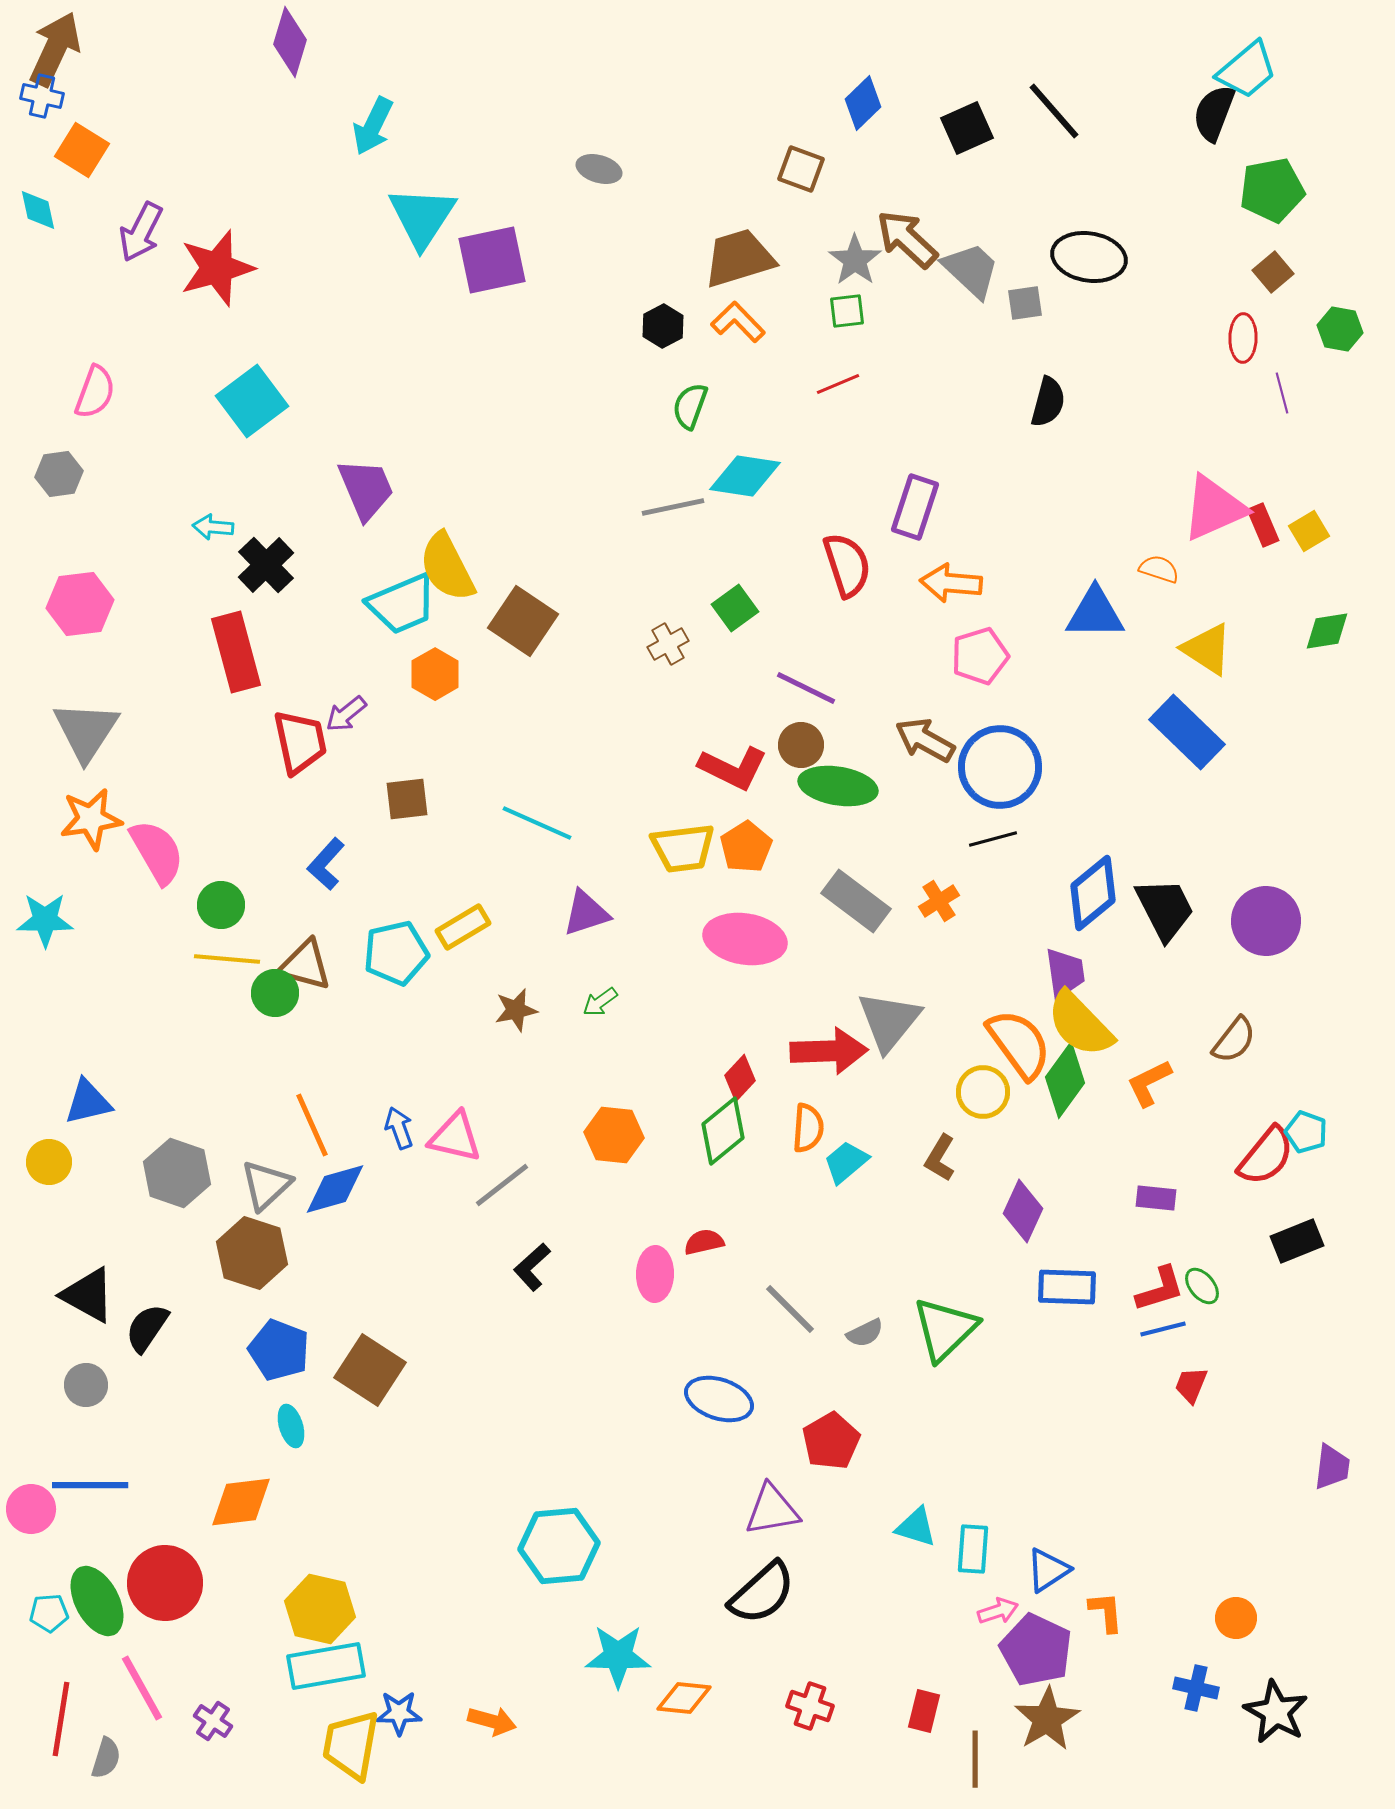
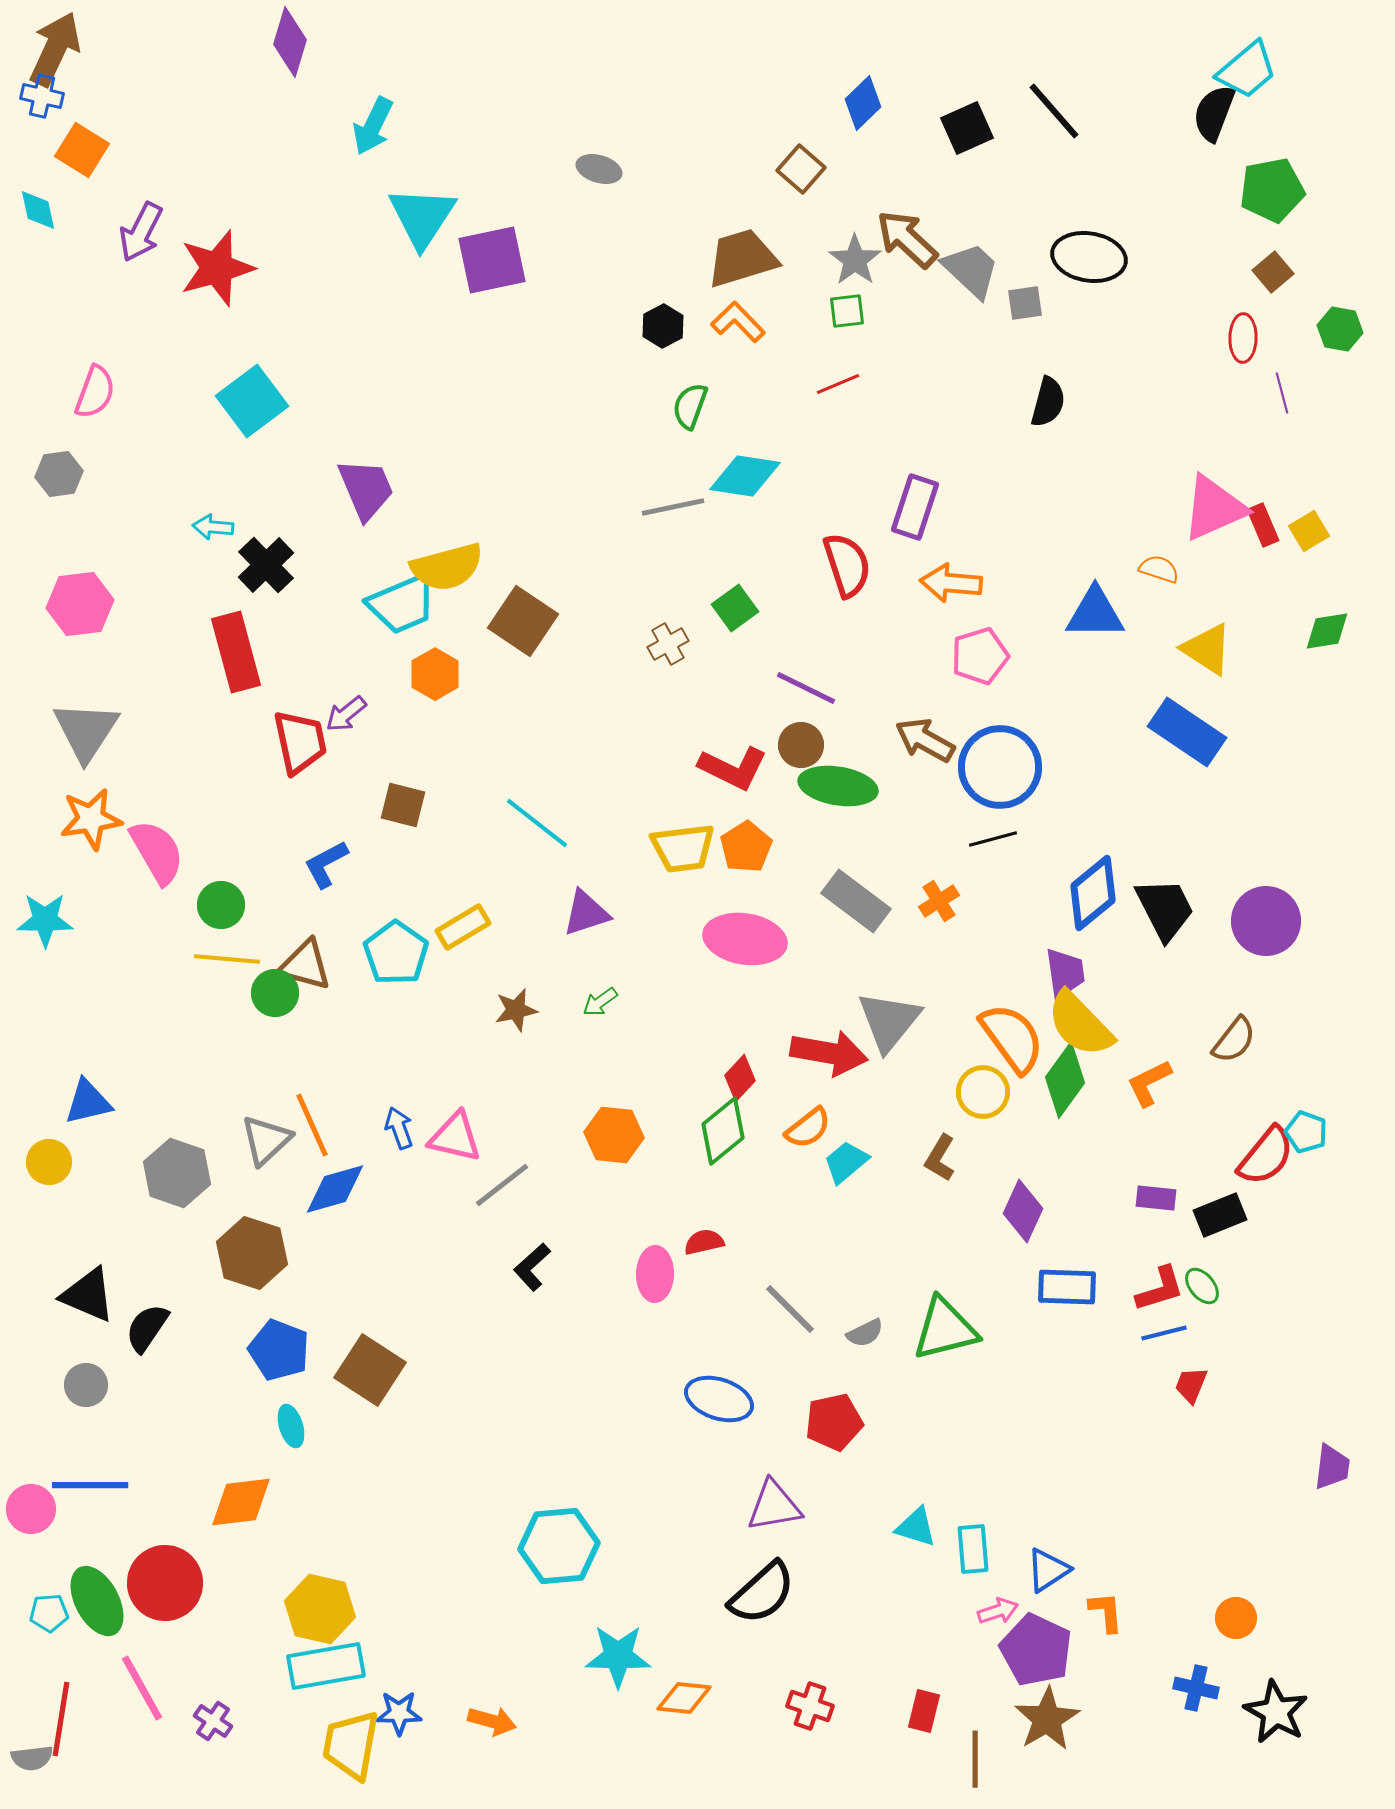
brown square at (801, 169): rotated 21 degrees clockwise
brown trapezoid at (739, 258): moved 3 px right
yellow semicircle at (447, 567): rotated 78 degrees counterclockwise
blue rectangle at (1187, 732): rotated 10 degrees counterclockwise
brown square at (407, 799): moved 4 px left, 6 px down; rotated 21 degrees clockwise
cyan line at (537, 823): rotated 14 degrees clockwise
blue L-shape at (326, 864): rotated 20 degrees clockwise
cyan pentagon at (396, 953): rotated 24 degrees counterclockwise
orange semicircle at (1019, 1044): moved 7 px left, 6 px up
red arrow at (829, 1051): moved 2 px down; rotated 12 degrees clockwise
orange semicircle at (808, 1128): rotated 48 degrees clockwise
gray triangle at (266, 1185): moved 45 px up
black rectangle at (1297, 1241): moved 77 px left, 26 px up
black triangle at (88, 1295): rotated 6 degrees counterclockwise
green triangle at (945, 1329): rotated 30 degrees clockwise
blue line at (1163, 1329): moved 1 px right, 4 px down
red pentagon at (831, 1441): moved 3 px right, 19 px up; rotated 18 degrees clockwise
purple triangle at (772, 1510): moved 2 px right, 4 px up
cyan rectangle at (973, 1549): rotated 9 degrees counterclockwise
gray semicircle at (106, 1758): moved 74 px left; rotated 66 degrees clockwise
